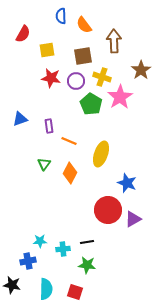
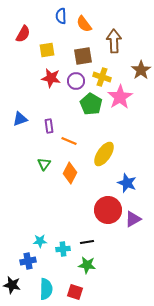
orange semicircle: moved 1 px up
yellow ellipse: moved 3 px right; rotated 15 degrees clockwise
